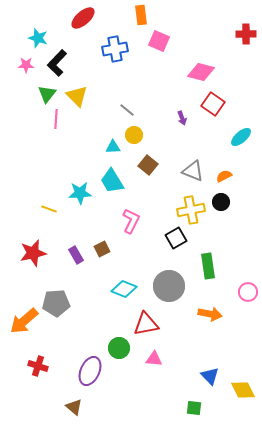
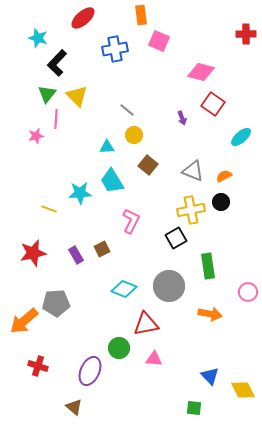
pink star at (26, 65): moved 10 px right, 71 px down; rotated 14 degrees counterclockwise
cyan triangle at (113, 147): moved 6 px left
